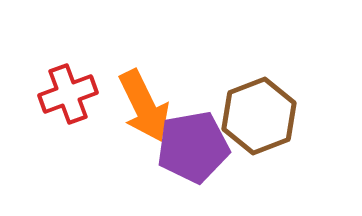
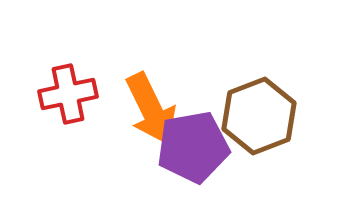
red cross: rotated 8 degrees clockwise
orange arrow: moved 7 px right, 3 px down
